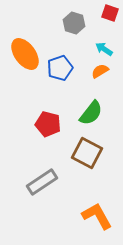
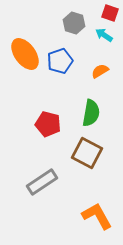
cyan arrow: moved 14 px up
blue pentagon: moved 7 px up
green semicircle: rotated 28 degrees counterclockwise
